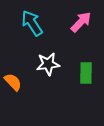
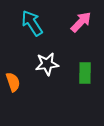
white star: moved 1 px left
green rectangle: moved 1 px left
orange semicircle: rotated 24 degrees clockwise
